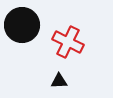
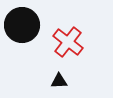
red cross: rotated 12 degrees clockwise
